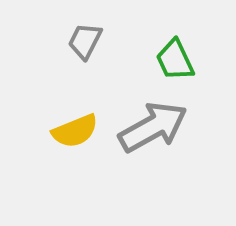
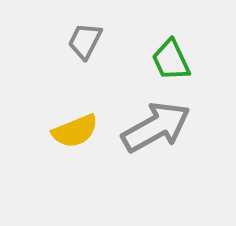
green trapezoid: moved 4 px left
gray arrow: moved 3 px right
